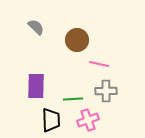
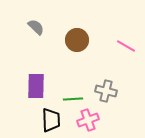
pink line: moved 27 px right, 18 px up; rotated 18 degrees clockwise
gray cross: rotated 15 degrees clockwise
